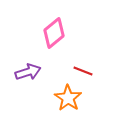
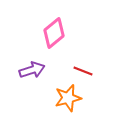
purple arrow: moved 4 px right, 2 px up
orange star: rotated 24 degrees clockwise
